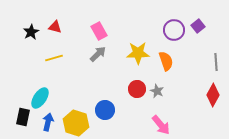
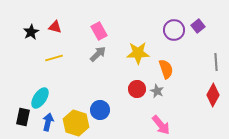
orange semicircle: moved 8 px down
blue circle: moved 5 px left
